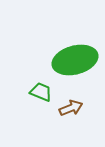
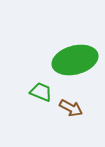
brown arrow: rotated 50 degrees clockwise
